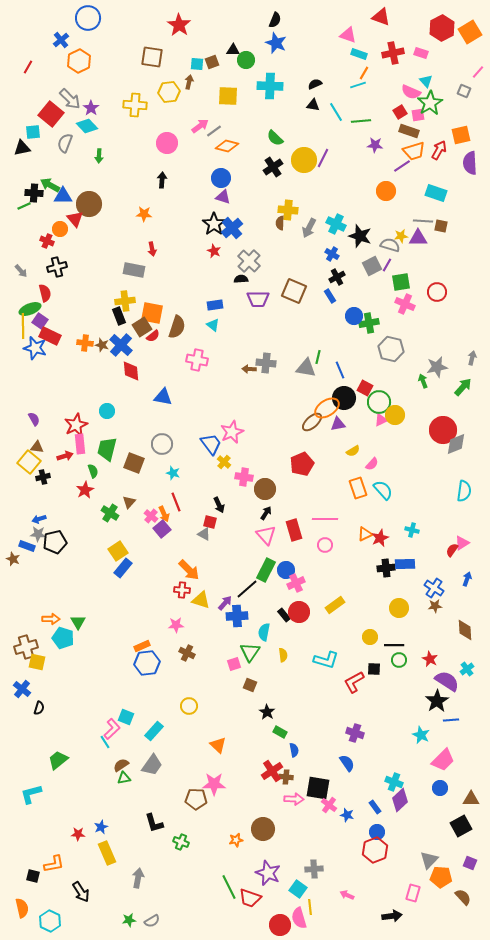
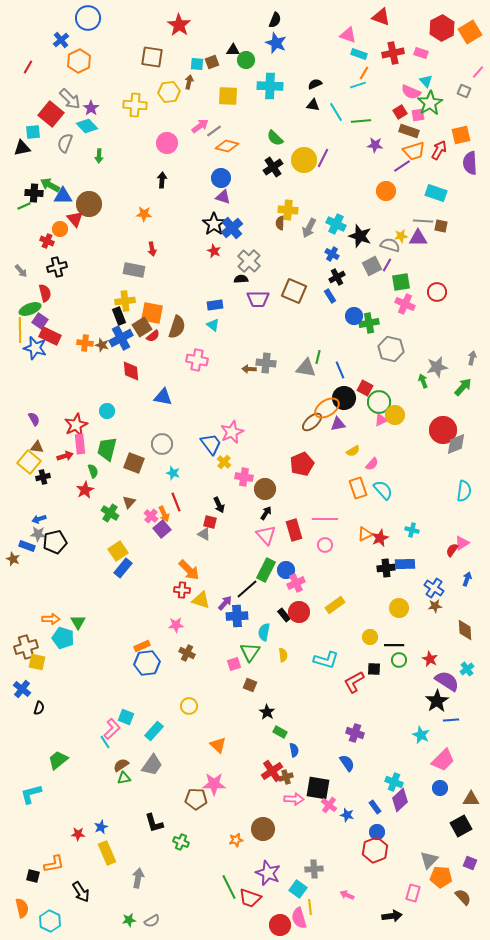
yellow line at (23, 326): moved 3 px left, 4 px down
blue cross at (121, 345): moved 7 px up; rotated 20 degrees clockwise
brown cross at (286, 777): rotated 24 degrees counterclockwise
